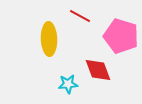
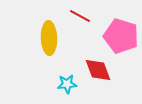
yellow ellipse: moved 1 px up
cyan star: moved 1 px left
